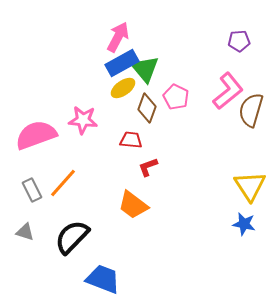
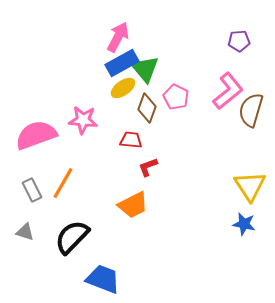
orange line: rotated 12 degrees counterclockwise
orange trapezoid: rotated 64 degrees counterclockwise
